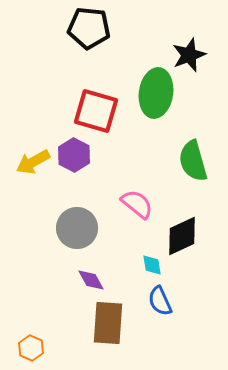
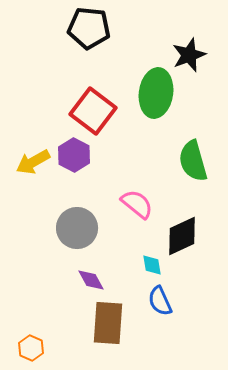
red square: moved 3 px left; rotated 21 degrees clockwise
